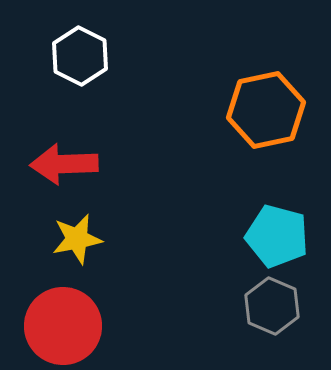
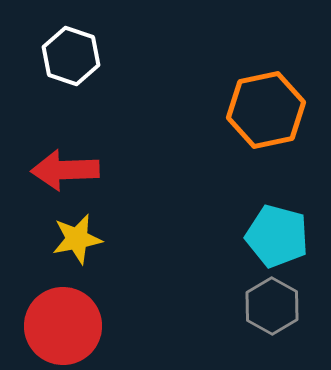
white hexagon: moved 9 px left; rotated 8 degrees counterclockwise
red arrow: moved 1 px right, 6 px down
gray hexagon: rotated 6 degrees clockwise
